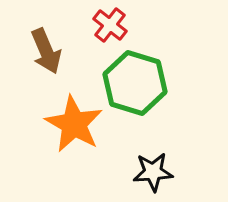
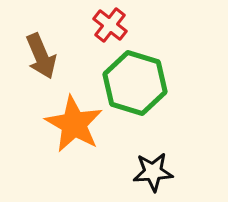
brown arrow: moved 5 px left, 5 px down
